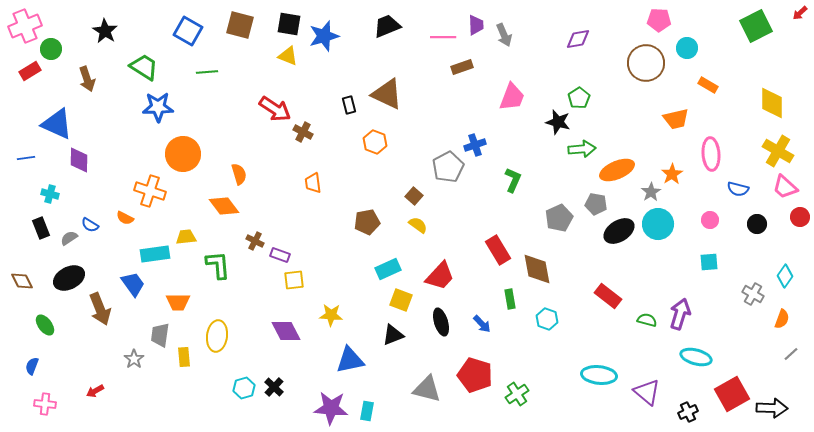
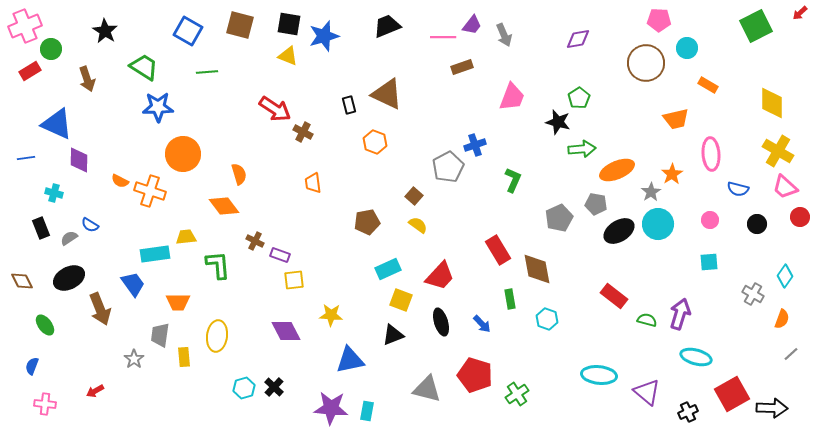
purple trapezoid at (476, 25): moved 4 px left; rotated 40 degrees clockwise
cyan cross at (50, 194): moved 4 px right, 1 px up
orange semicircle at (125, 218): moved 5 px left, 37 px up
red rectangle at (608, 296): moved 6 px right
